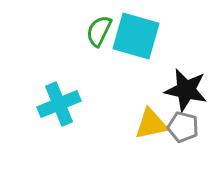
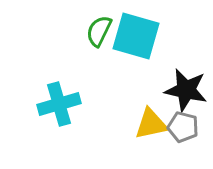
cyan cross: rotated 6 degrees clockwise
